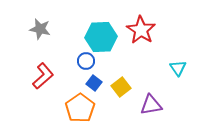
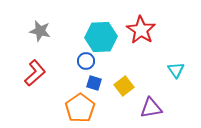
gray star: moved 2 px down
cyan triangle: moved 2 px left, 2 px down
red L-shape: moved 8 px left, 3 px up
blue square: rotated 21 degrees counterclockwise
yellow square: moved 3 px right, 1 px up
purple triangle: moved 3 px down
